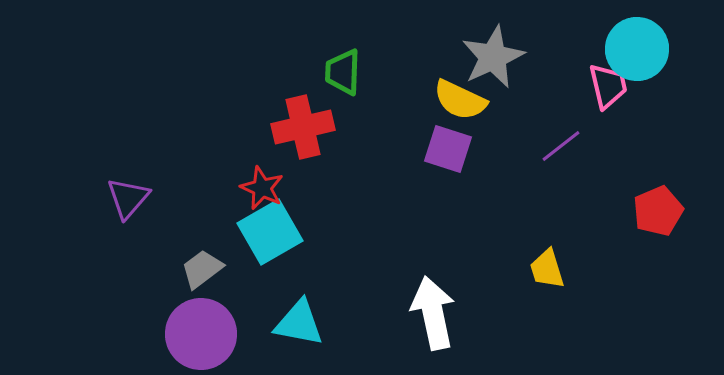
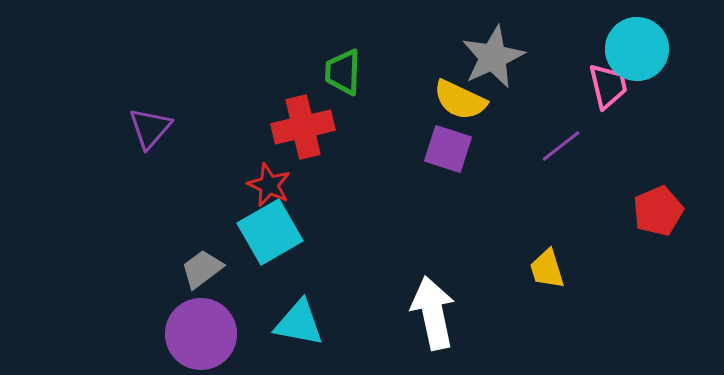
red star: moved 7 px right, 3 px up
purple triangle: moved 22 px right, 70 px up
